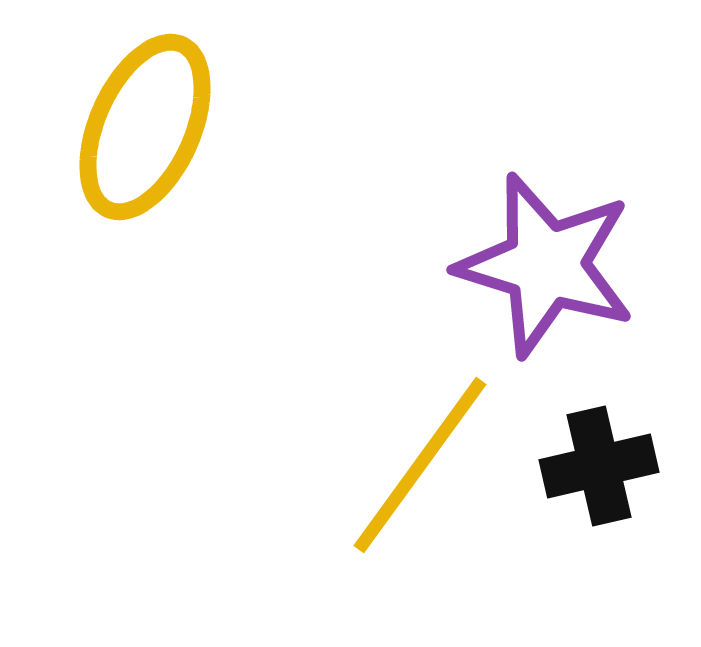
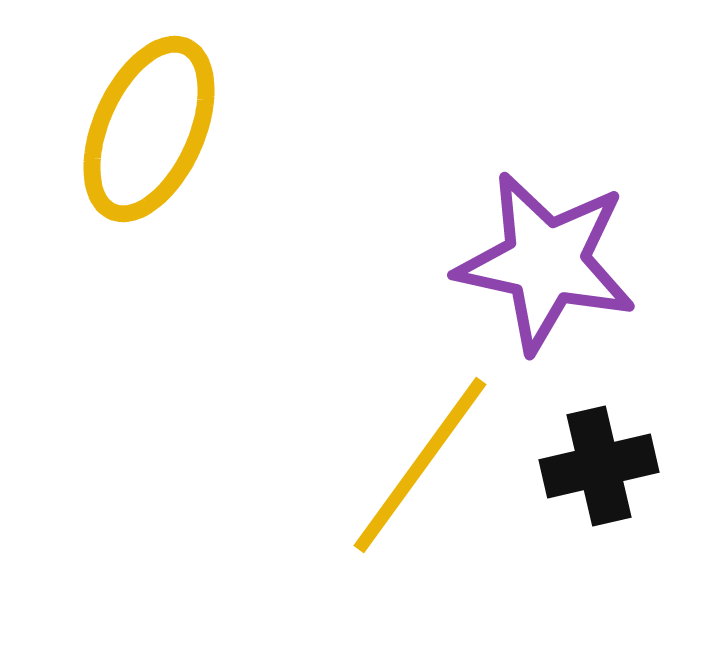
yellow ellipse: moved 4 px right, 2 px down
purple star: moved 3 px up; rotated 5 degrees counterclockwise
